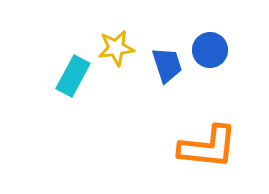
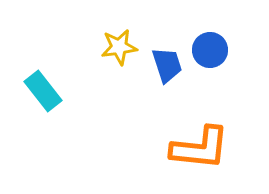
yellow star: moved 3 px right, 1 px up
cyan rectangle: moved 30 px left, 15 px down; rotated 66 degrees counterclockwise
orange L-shape: moved 8 px left, 1 px down
